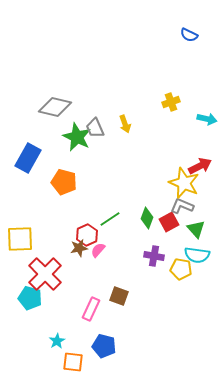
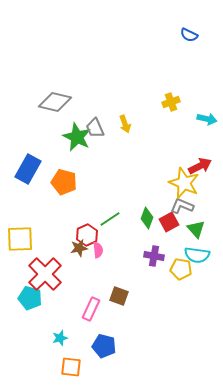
gray diamond: moved 5 px up
blue rectangle: moved 11 px down
pink semicircle: rotated 133 degrees clockwise
cyan star: moved 3 px right, 3 px up; rotated 14 degrees clockwise
orange square: moved 2 px left, 5 px down
